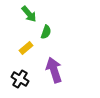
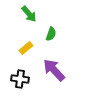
green semicircle: moved 5 px right, 2 px down
purple arrow: rotated 25 degrees counterclockwise
black cross: rotated 24 degrees counterclockwise
